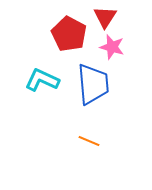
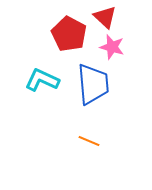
red triangle: rotated 20 degrees counterclockwise
